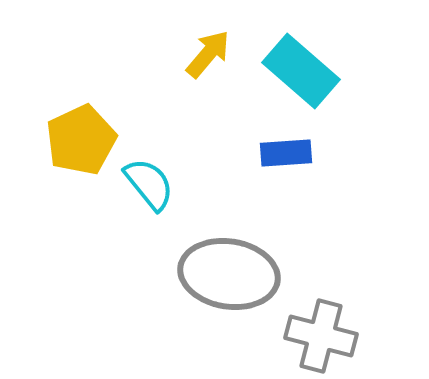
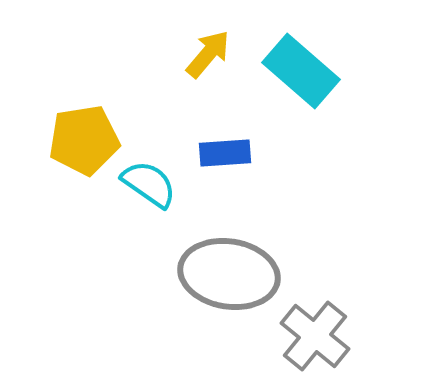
yellow pentagon: moved 3 px right; rotated 16 degrees clockwise
blue rectangle: moved 61 px left
cyan semicircle: rotated 16 degrees counterclockwise
gray cross: moved 6 px left; rotated 24 degrees clockwise
